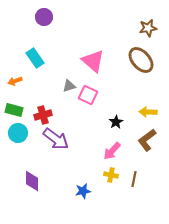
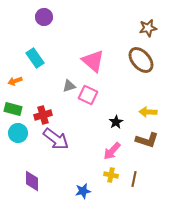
green rectangle: moved 1 px left, 1 px up
brown L-shape: rotated 125 degrees counterclockwise
